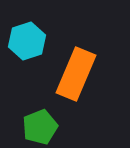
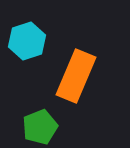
orange rectangle: moved 2 px down
